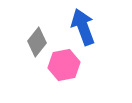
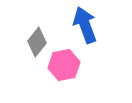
blue arrow: moved 2 px right, 2 px up
